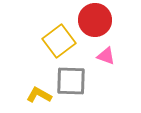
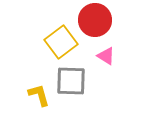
yellow square: moved 2 px right, 1 px down
pink triangle: rotated 12 degrees clockwise
yellow L-shape: rotated 45 degrees clockwise
